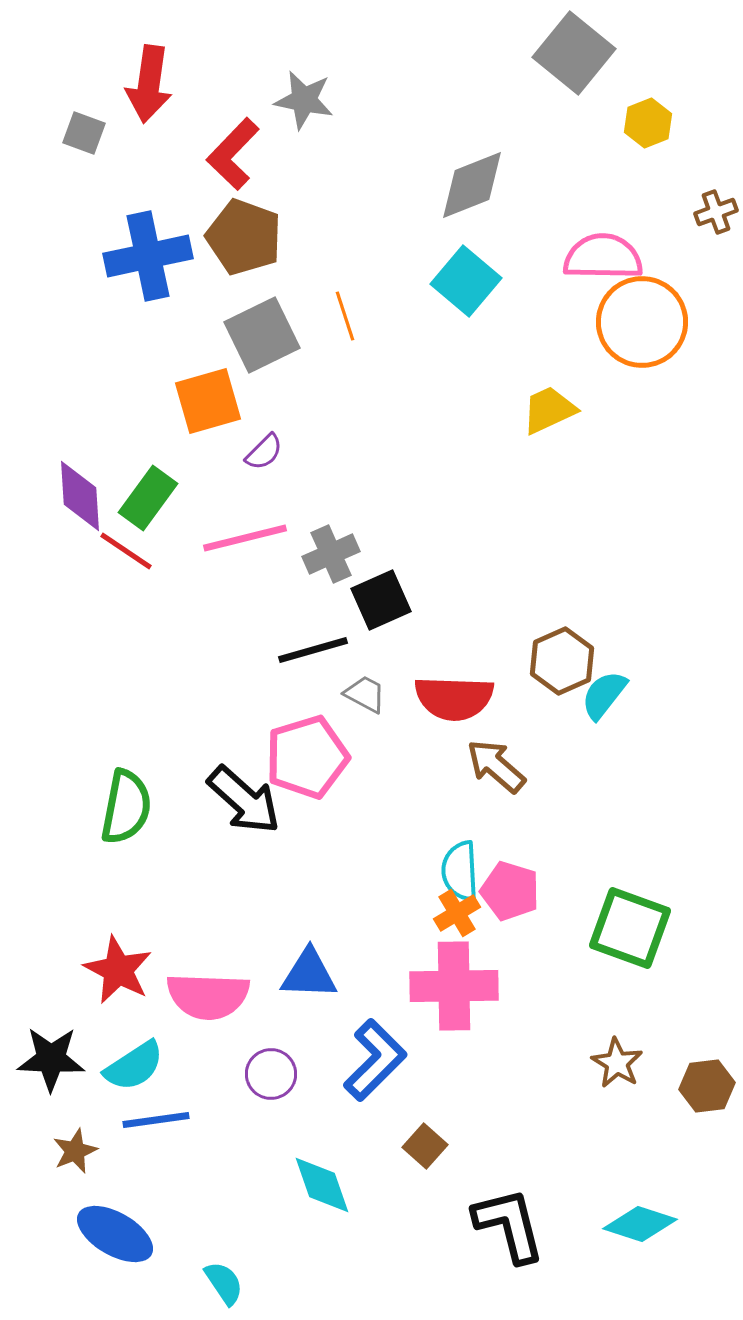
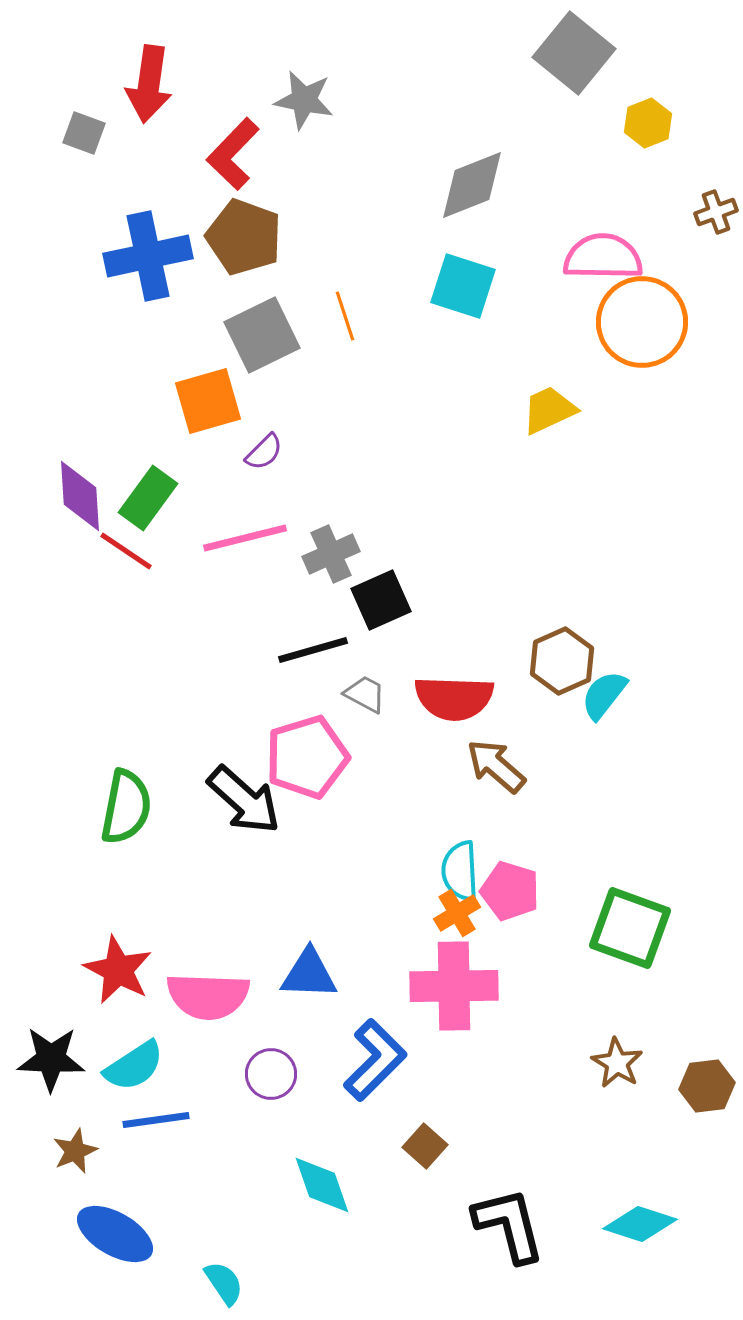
cyan square at (466, 281): moved 3 px left, 5 px down; rotated 22 degrees counterclockwise
